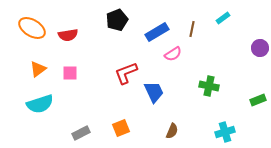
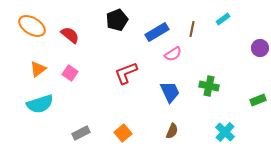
cyan rectangle: moved 1 px down
orange ellipse: moved 2 px up
red semicircle: moved 2 px right; rotated 132 degrees counterclockwise
pink square: rotated 35 degrees clockwise
blue trapezoid: moved 16 px right
orange square: moved 2 px right, 5 px down; rotated 18 degrees counterclockwise
cyan cross: rotated 30 degrees counterclockwise
